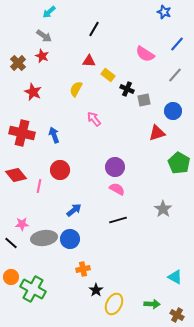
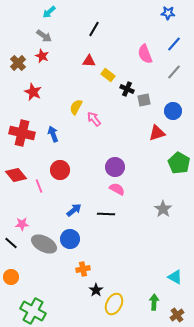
blue star at (164, 12): moved 4 px right, 1 px down; rotated 16 degrees counterclockwise
blue line at (177, 44): moved 3 px left
pink semicircle at (145, 54): rotated 36 degrees clockwise
gray line at (175, 75): moved 1 px left, 3 px up
yellow semicircle at (76, 89): moved 18 px down
blue arrow at (54, 135): moved 1 px left, 1 px up
pink line at (39, 186): rotated 32 degrees counterclockwise
black line at (118, 220): moved 12 px left, 6 px up; rotated 18 degrees clockwise
gray ellipse at (44, 238): moved 6 px down; rotated 35 degrees clockwise
green cross at (33, 289): moved 22 px down
green arrow at (152, 304): moved 2 px right, 2 px up; rotated 91 degrees counterclockwise
brown cross at (177, 315): rotated 24 degrees clockwise
